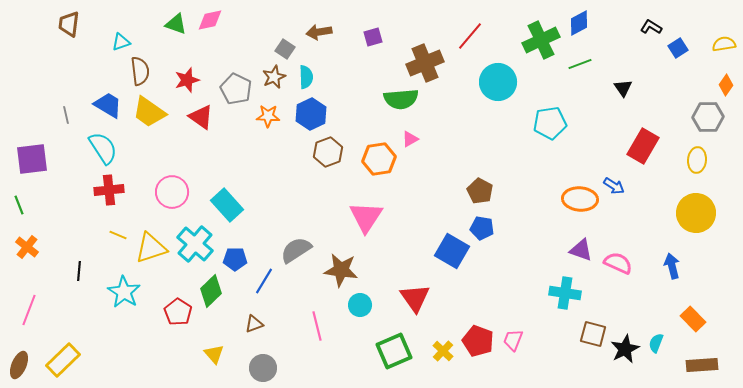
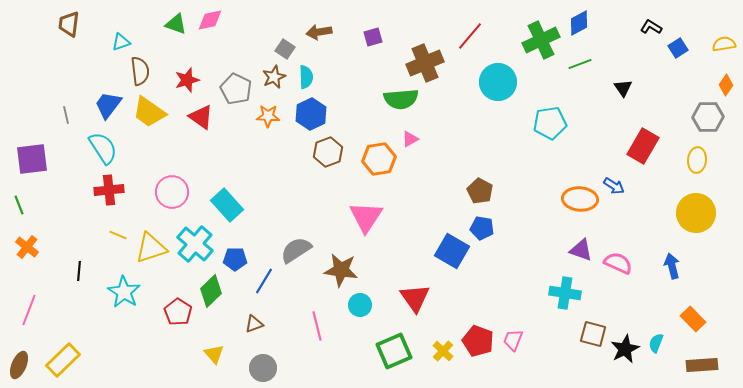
blue trapezoid at (108, 105): rotated 84 degrees counterclockwise
